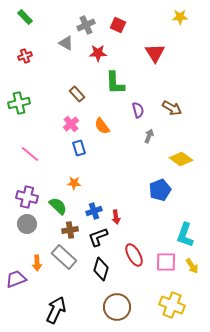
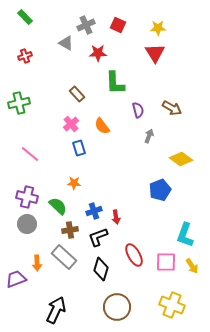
yellow star: moved 22 px left, 11 px down
